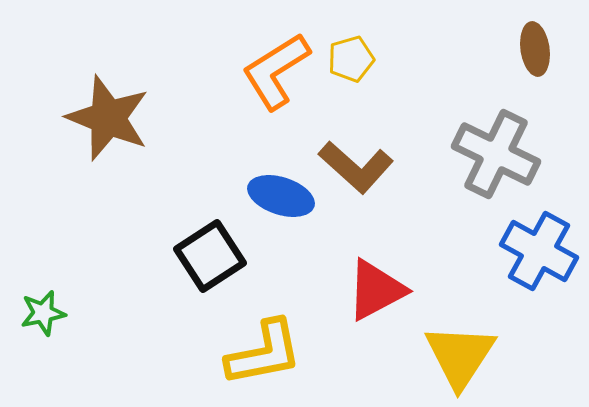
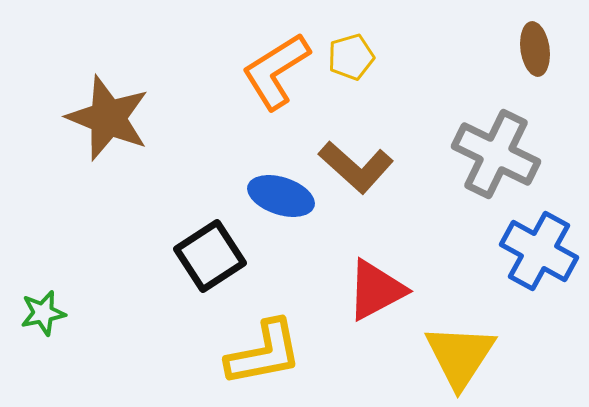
yellow pentagon: moved 2 px up
